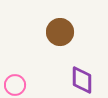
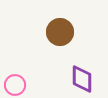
purple diamond: moved 1 px up
